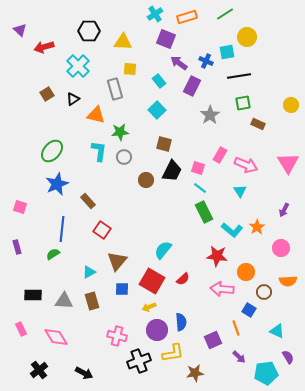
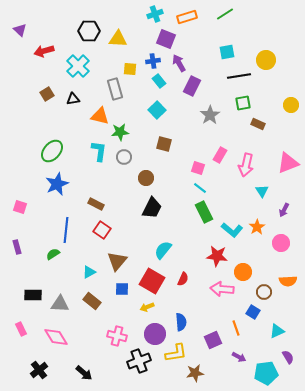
cyan cross at (155, 14): rotated 14 degrees clockwise
yellow circle at (247, 37): moved 19 px right, 23 px down
yellow triangle at (123, 42): moved 5 px left, 3 px up
red arrow at (44, 47): moved 4 px down
blue cross at (206, 61): moved 53 px left; rotated 32 degrees counterclockwise
purple arrow at (179, 63): rotated 24 degrees clockwise
black triangle at (73, 99): rotated 24 degrees clockwise
orange triangle at (96, 115): moved 4 px right, 1 px down
pink triangle at (288, 163): rotated 40 degrees clockwise
pink arrow at (246, 165): rotated 80 degrees clockwise
black trapezoid at (172, 171): moved 20 px left, 37 px down
brown circle at (146, 180): moved 2 px up
cyan triangle at (240, 191): moved 22 px right
brown rectangle at (88, 201): moved 8 px right, 3 px down; rotated 21 degrees counterclockwise
blue line at (62, 229): moved 4 px right, 1 px down
pink circle at (281, 248): moved 5 px up
orange circle at (246, 272): moved 3 px left
red semicircle at (183, 279): rotated 24 degrees counterclockwise
gray triangle at (64, 301): moved 4 px left, 3 px down
brown rectangle at (92, 301): rotated 36 degrees counterclockwise
yellow arrow at (149, 307): moved 2 px left
blue square at (249, 310): moved 4 px right, 2 px down
purple circle at (157, 330): moved 2 px left, 4 px down
cyan triangle at (277, 331): rotated 49 degrees counterclockwise
yellow L-shape at (173, 353): moved 3 px right
purple arrow at (239, 357): rotated 16 degrees counterclockwise
black arrow at (84, 373): rotated 12 degrees clockwise
